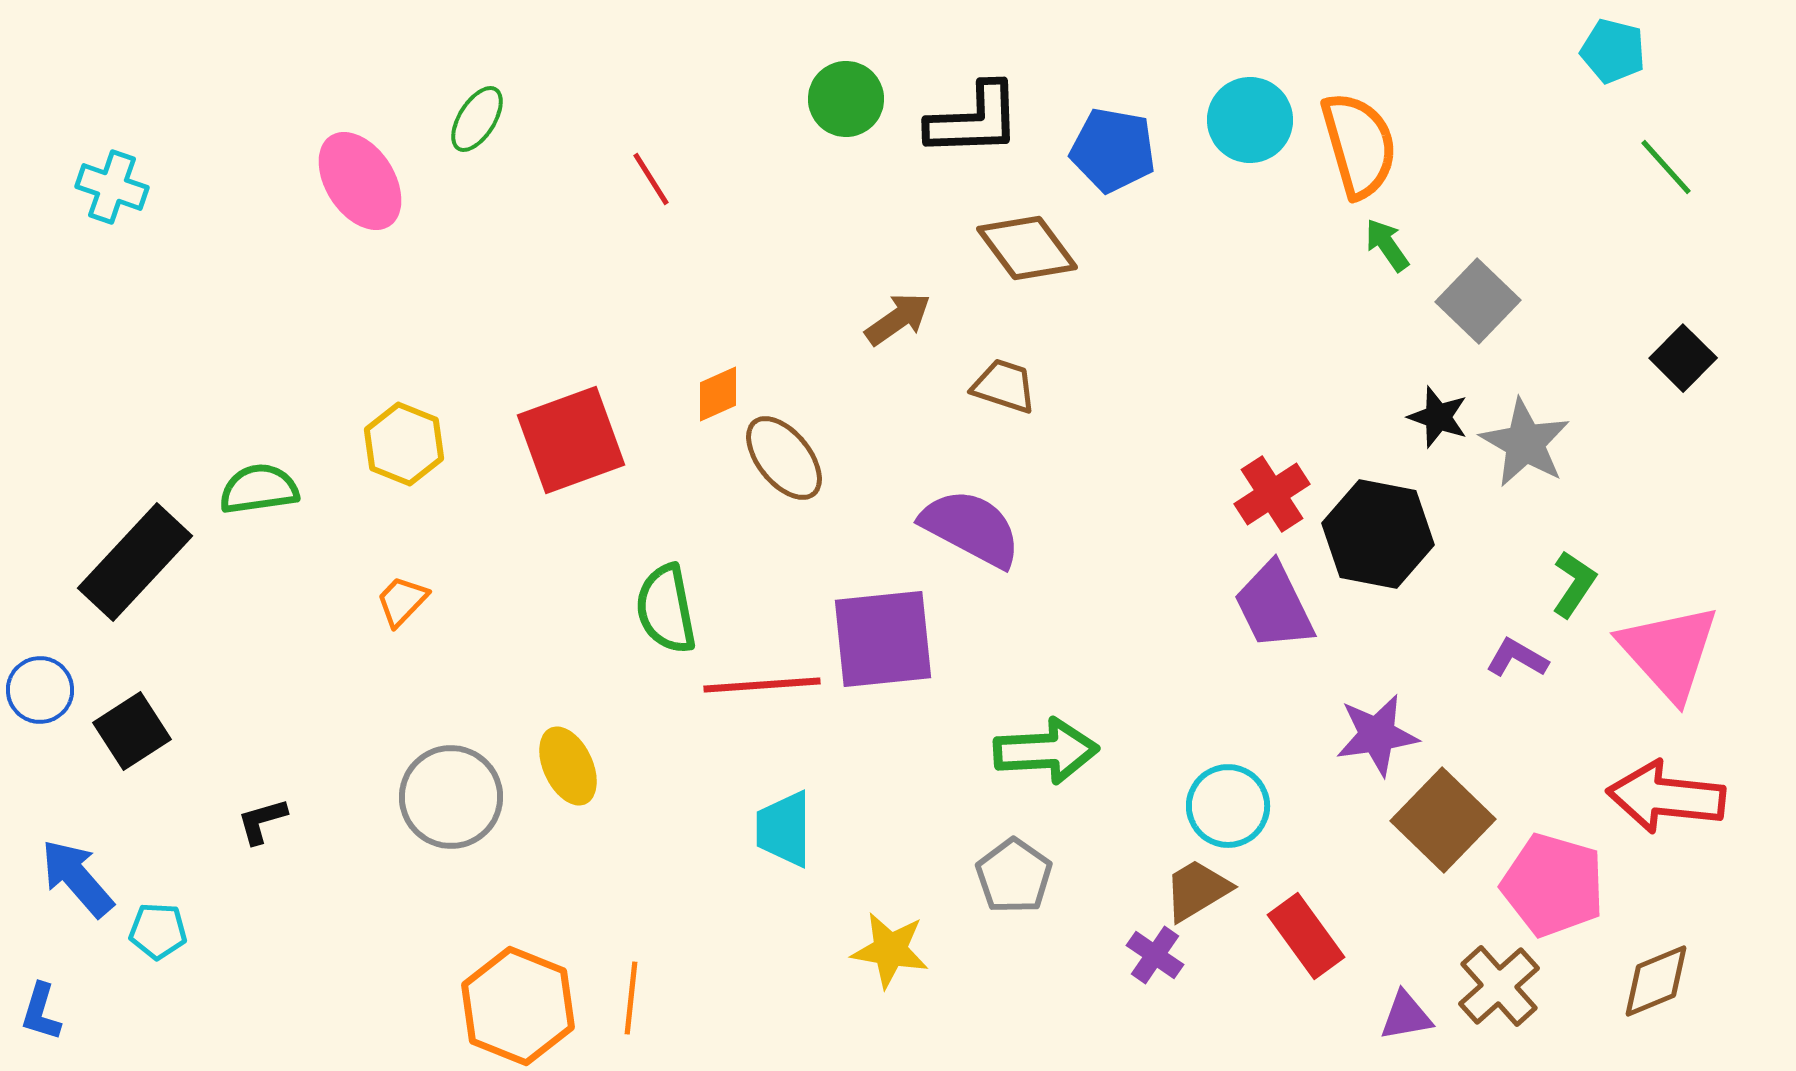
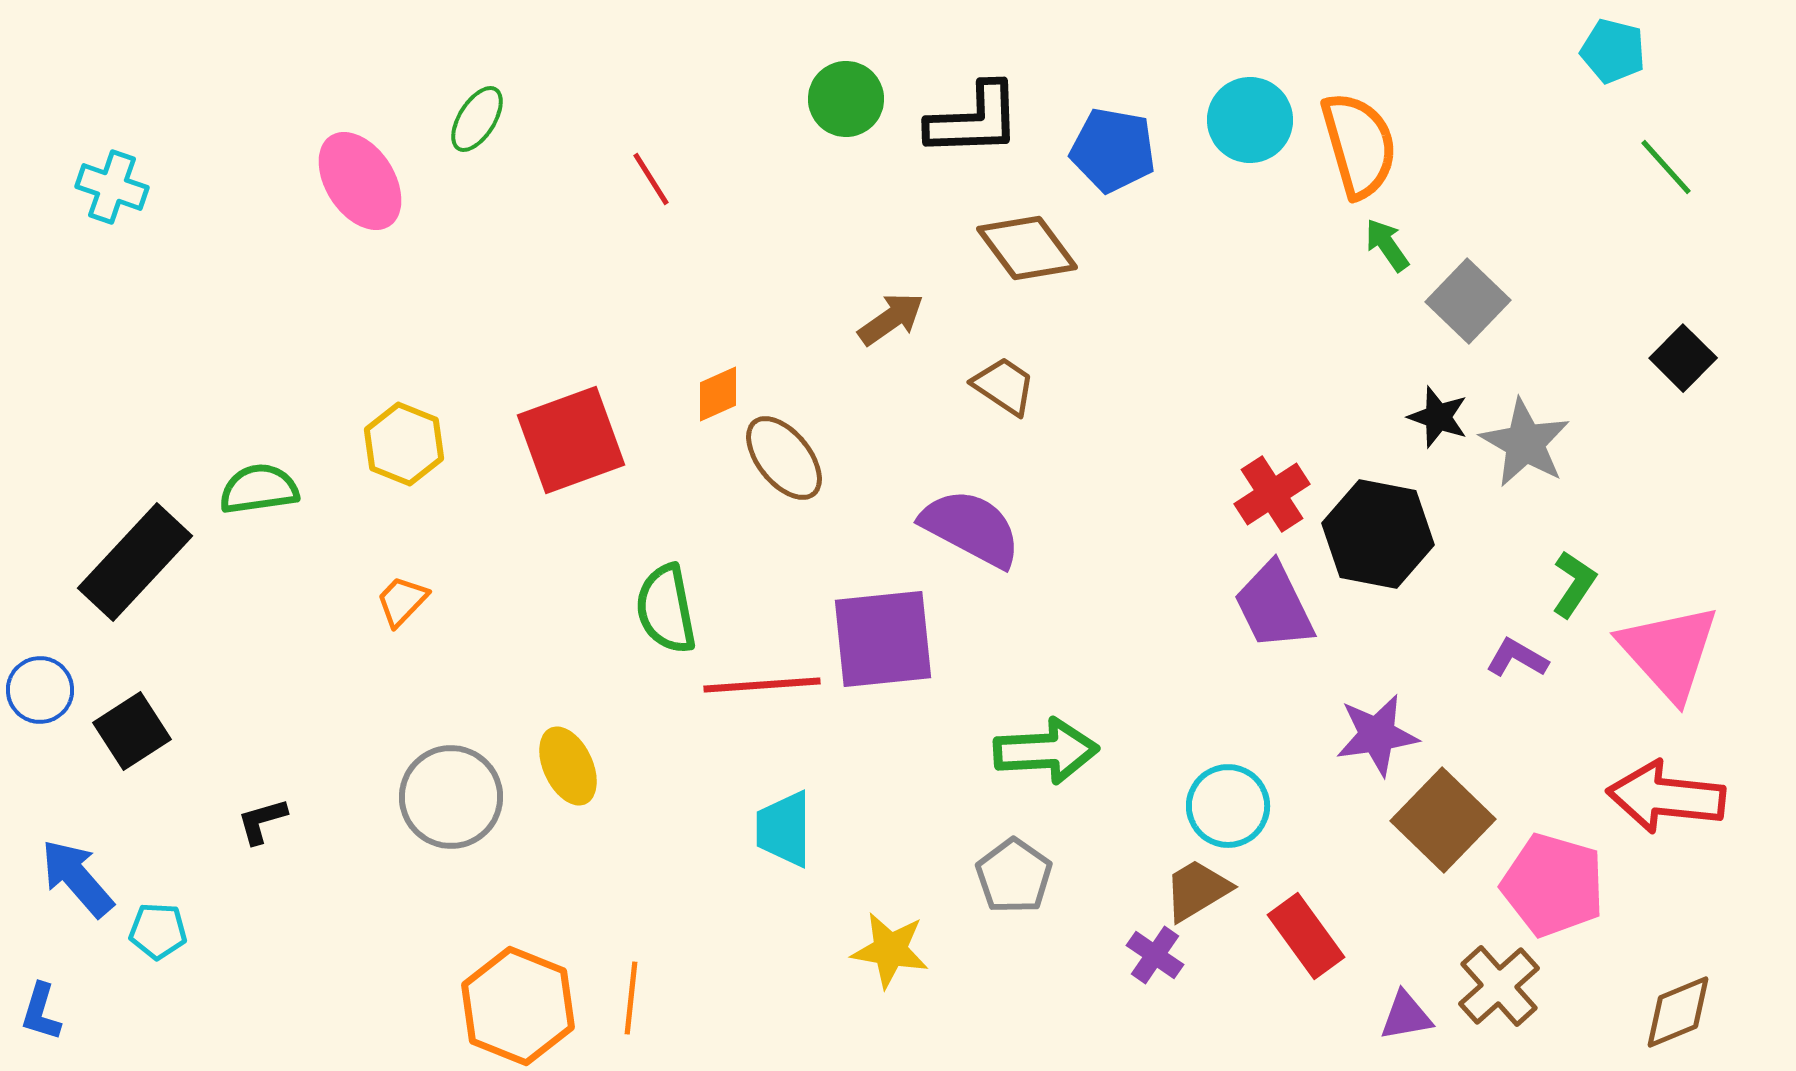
gray square at (1478, 301): moved 10 px left
brown arrow at (898, 319): moved 7 px left
brown trapezoid at (1004, 386): rotated 16 degrees clockwise
brown diamond at (1656, 981): moved 22 px right, 31 px down
